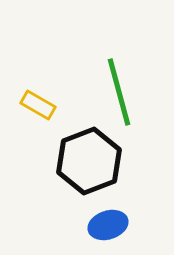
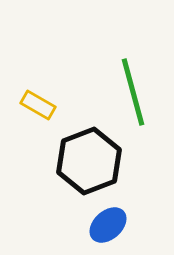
green line: moved 14 px right
blue ellipse: rotated 24 degrees counterclockwise
